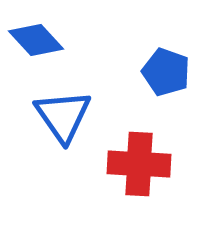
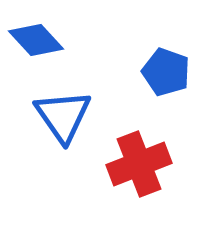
red cross: rotated 24 degrees counterclockwise
